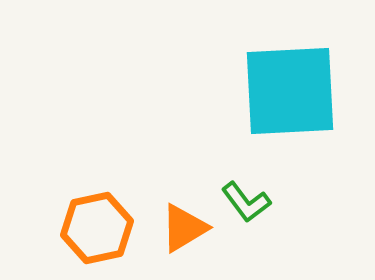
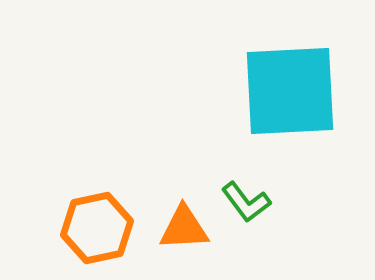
orange triangle: rotated 28 degrees clockwise
